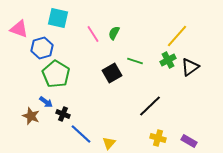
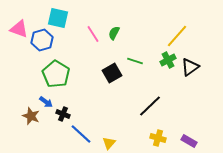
blue hexagon: moved 8 px up
